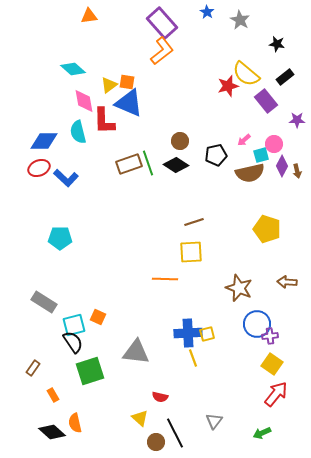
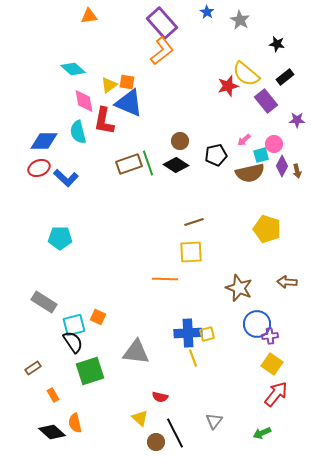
red L-shape at (104, 121): rotated 12 degrees clockwise
brown rectangle at (33, 368): rotated 21 degrees clockwise
